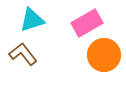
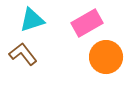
orange circle: moved 2 px right, 2 px down
